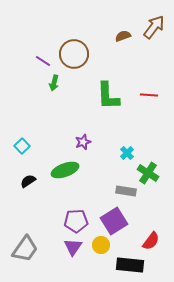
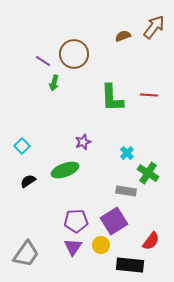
green L-shape: moved 4 px right, 2 px down
gray trapezoid: moved 1 px right, 5 px down
